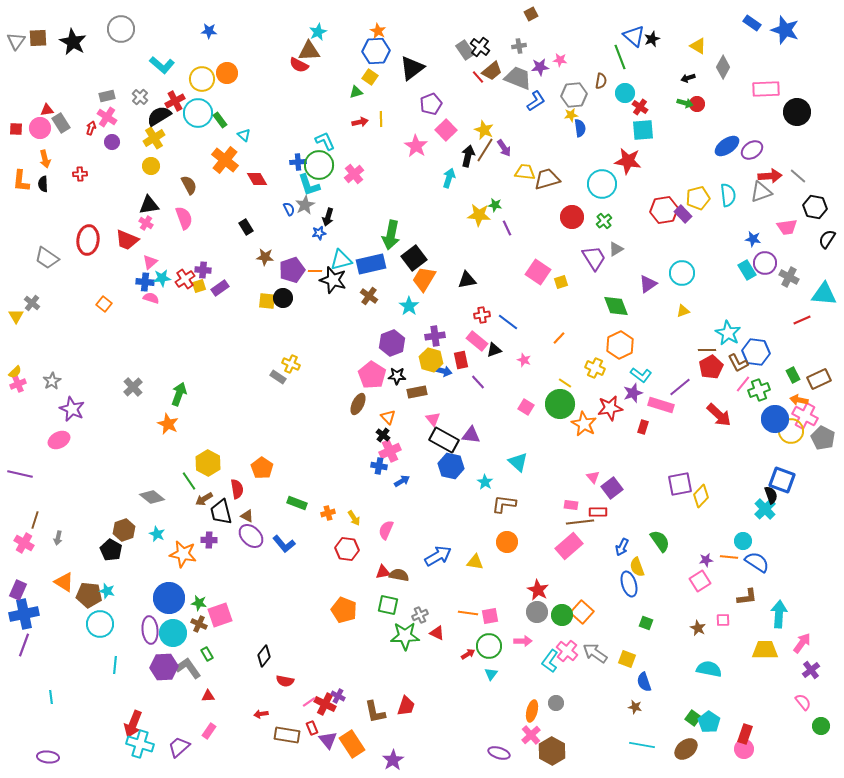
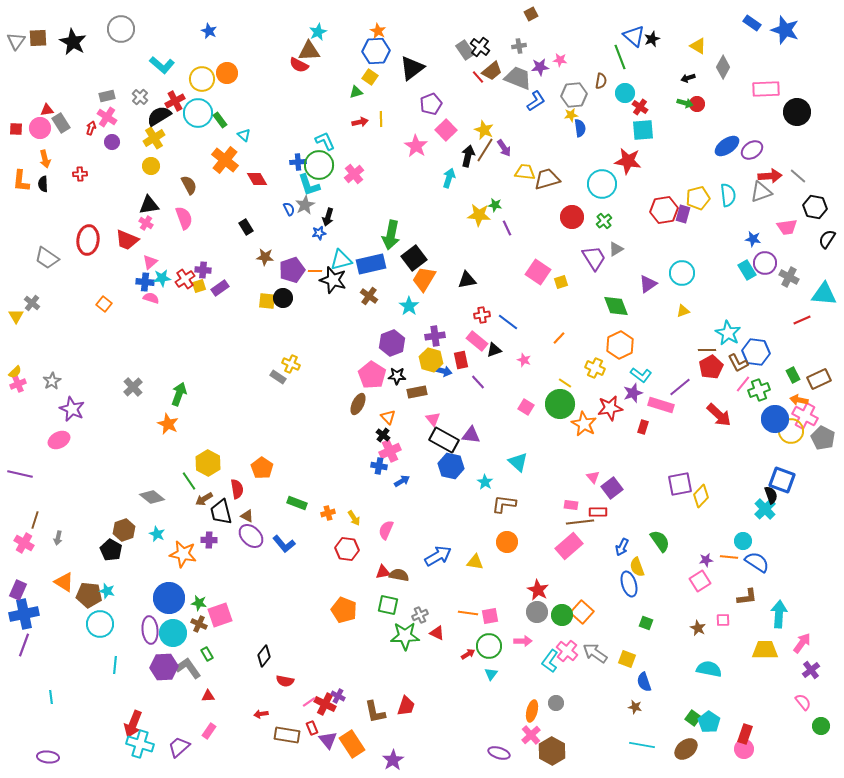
blue star at (209, 31): rotated 21 degrees clockwise
purple rectangle at (683, 214): rotated 60 degrees clockwise
